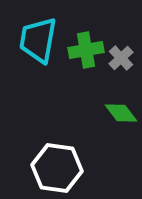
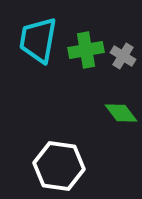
gray cross: moved 2 px right, 2 px up; rotated 15 degrees counterclockwise
white hexagon: moved 2 px right, 2 px up
